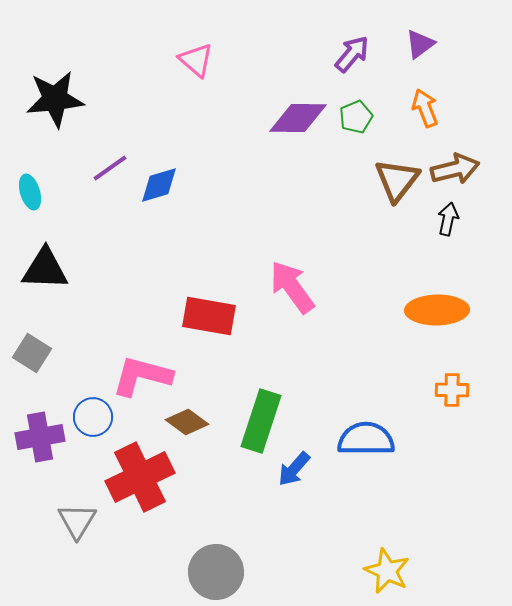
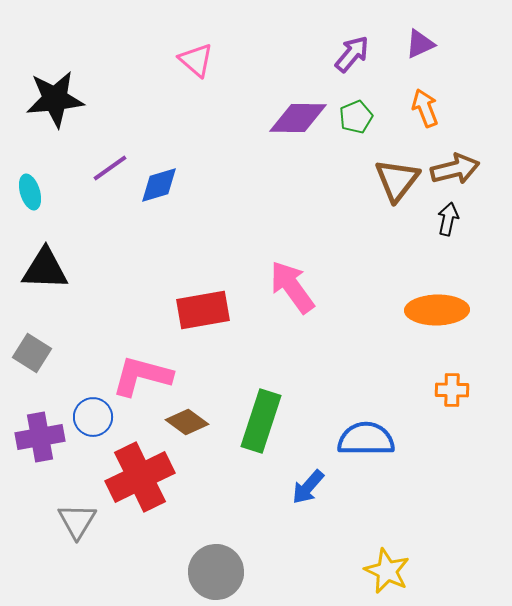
purple triangle: rotated 12 degrees clockwise
red rectangle: moved 6 px left, 6 px up; rotated 20 degrees counterclockwise
blue arrow: moved 14 px right, 18 px down
